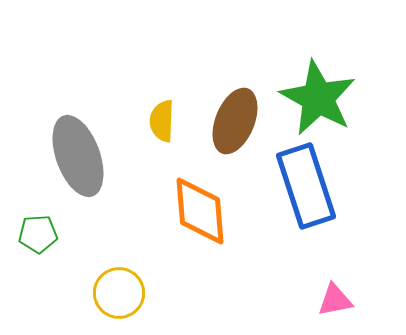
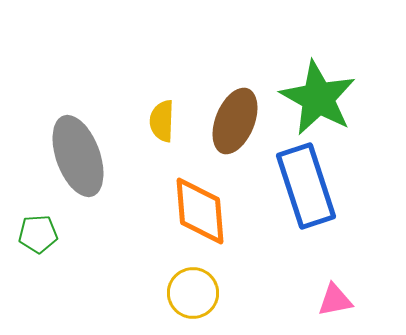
yellow circle: moved 74 px right
